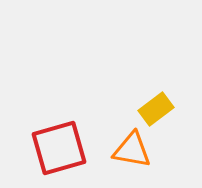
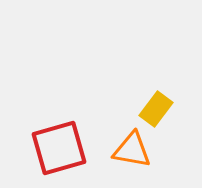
yellow rectangle: rotated 16 degrees counterclockwise
